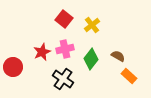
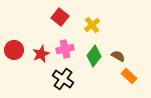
red square: moved 4 px left, 2 px up
red star: moved 1 px left, 2 px down
green diamond: moved 3 px right, 3 px up
red circle: moved 1 px right, 17 px up
